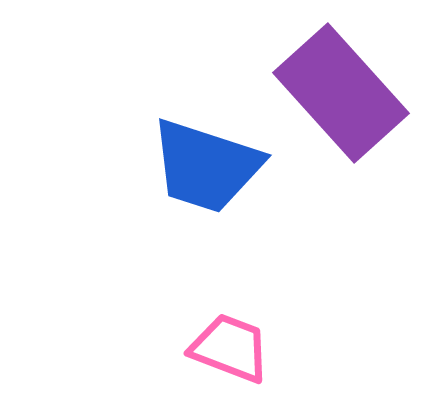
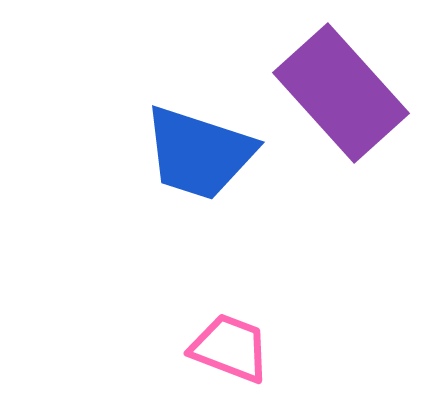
blue trapezoid: moved 7 px left, 13 px up
